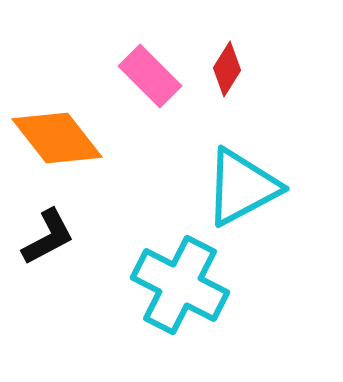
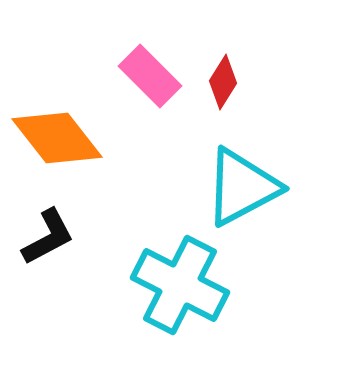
red diamond: moved 4 px left, 13 px down
